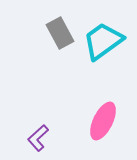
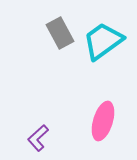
pink ellipse: rotated 9 degrees counterclockwise
